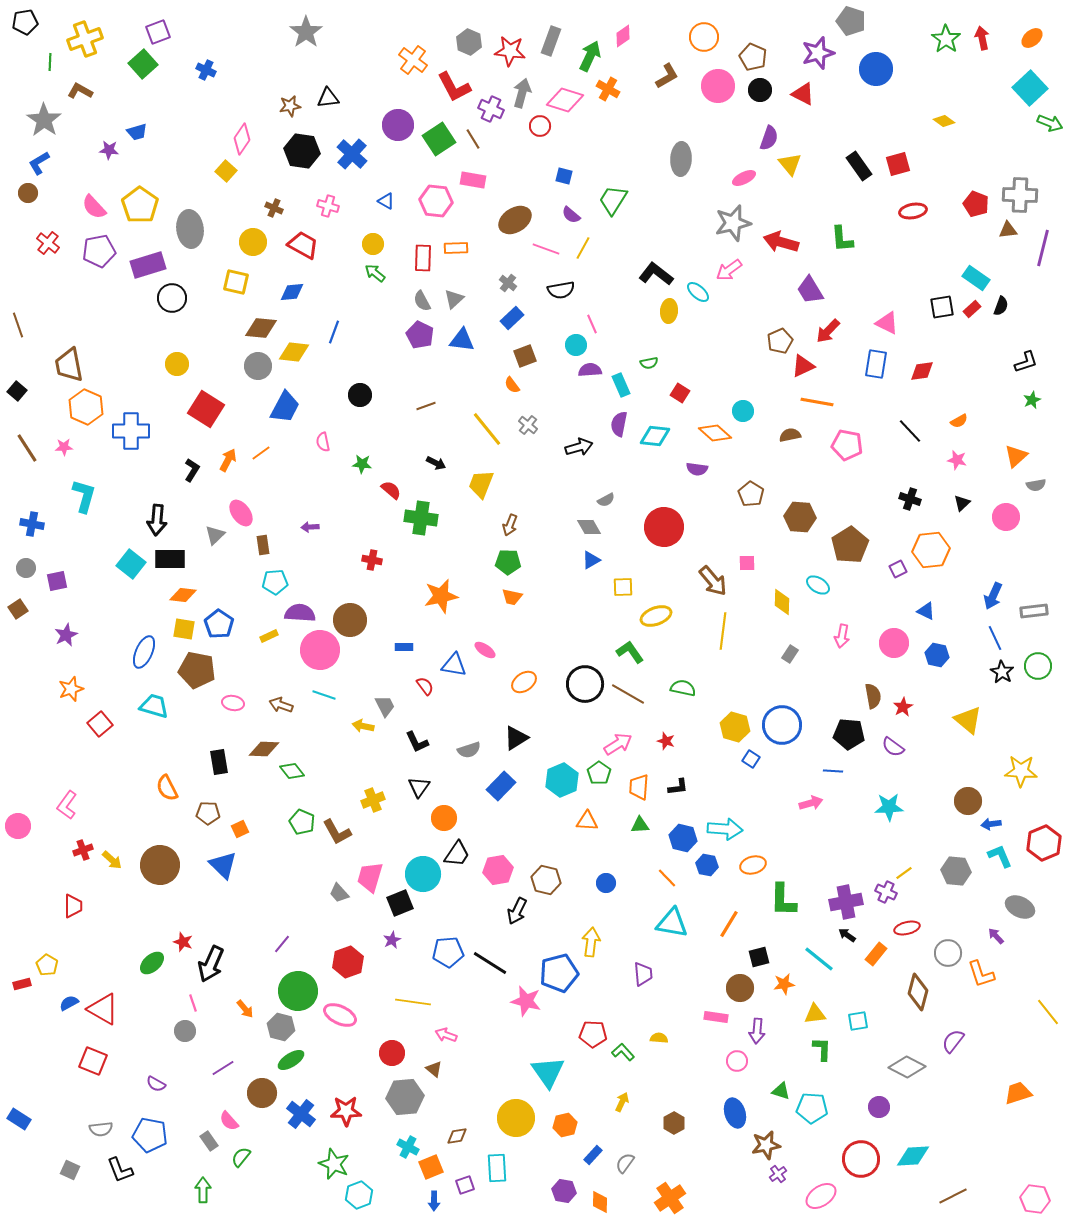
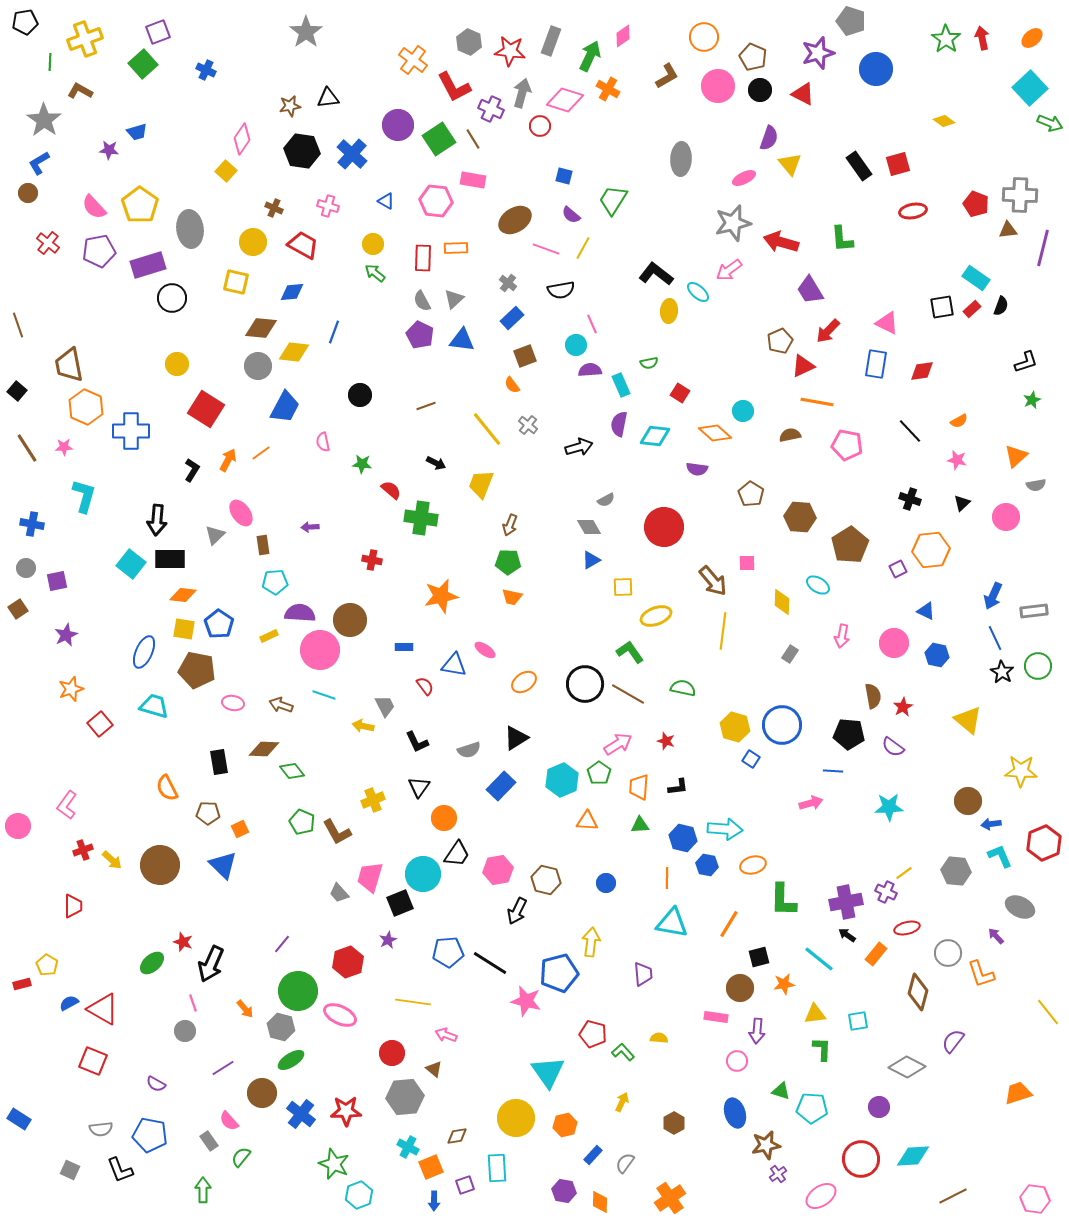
orange line at (667, 878): rotated 45 degrees clockwise
purple star at (392, 940): moved 4 px left
red pentagon at (593, 1034): rotated 12 degrees clockwise
